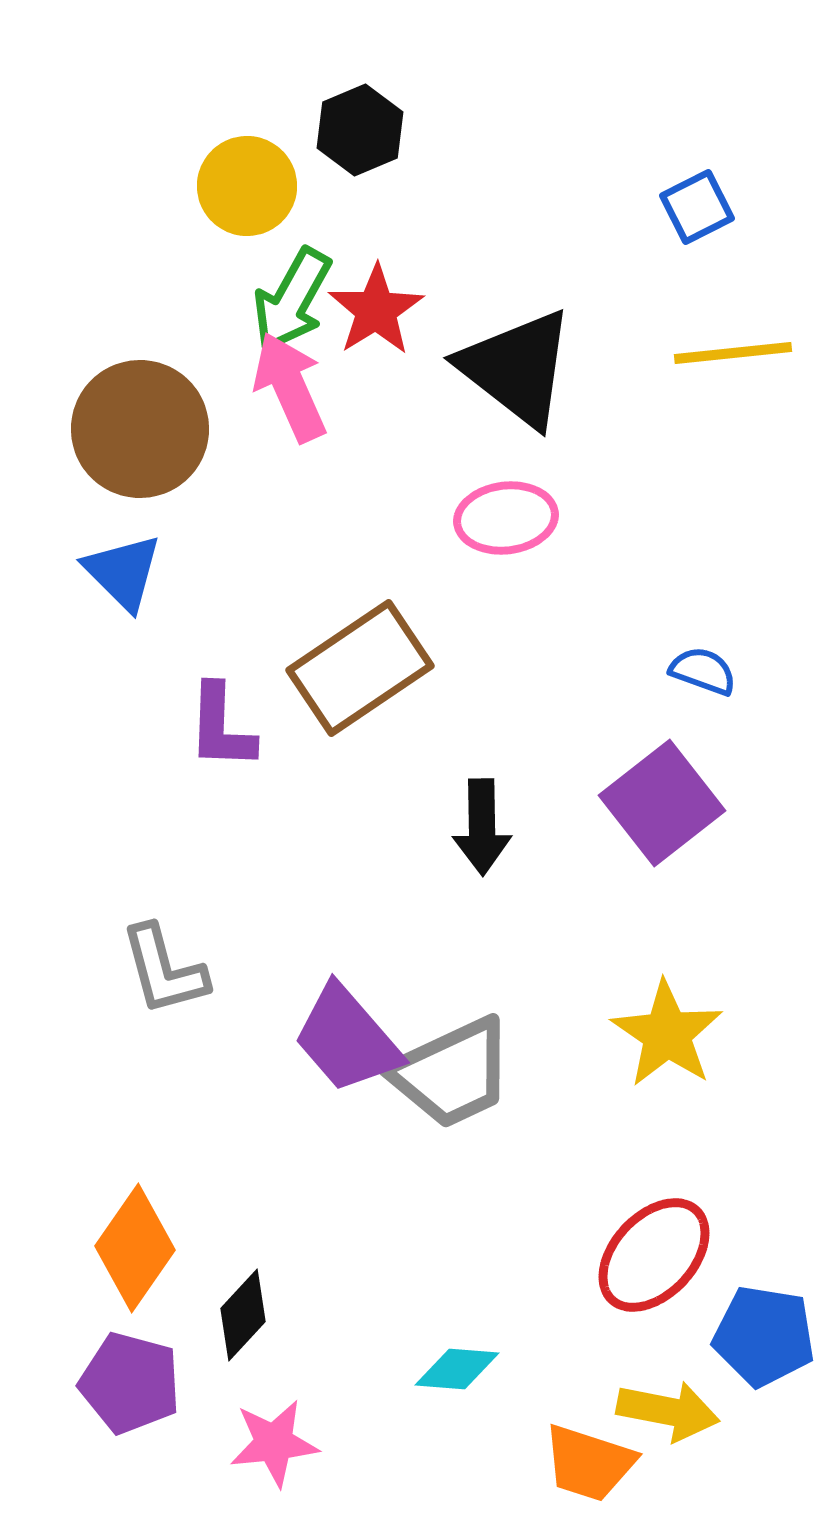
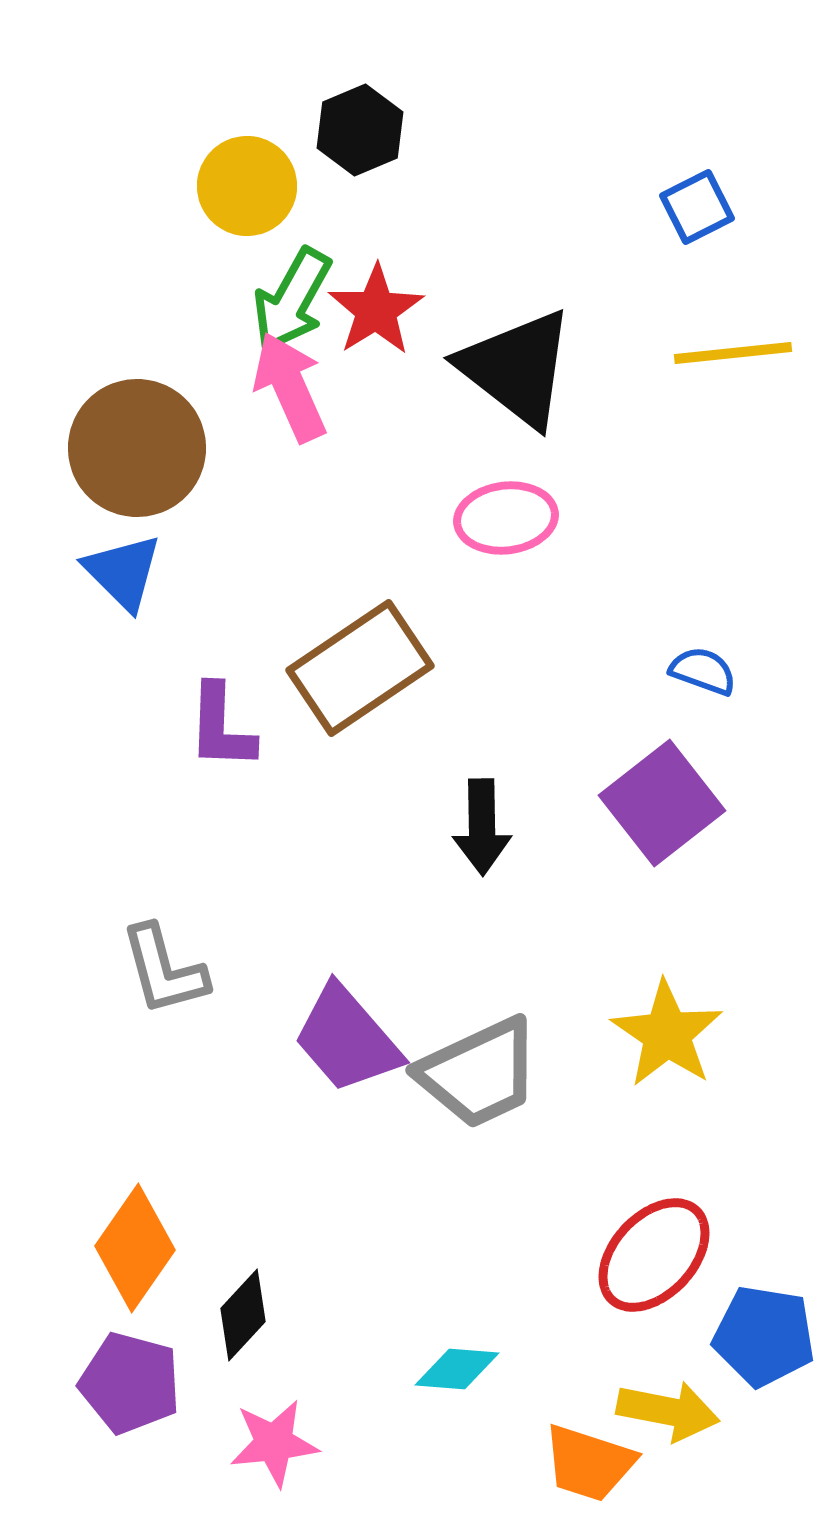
brown circle: moved 3 px left, 19 px down
gray trapezoid: moved 27 px right
